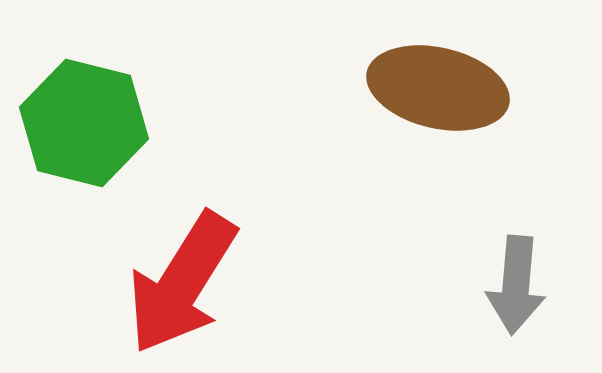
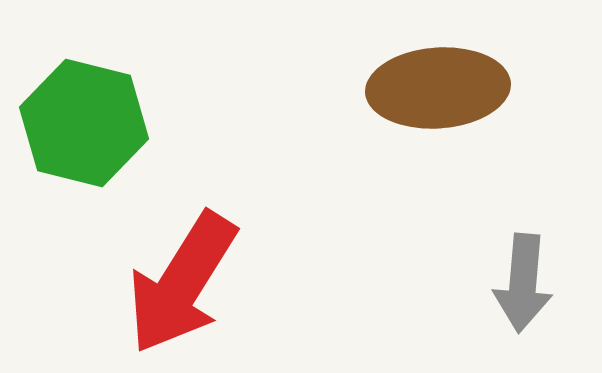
brown ellipse: rotated 17 degrees counterclockwise
gray arrow: moved 7 px right, 2 px up
